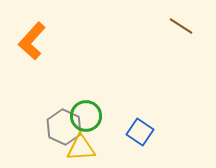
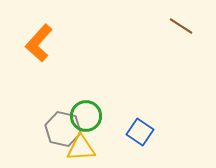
orange L-shape: moved 7 px right, 2 px down
gray hexagon: moved 1 px left, 2 px down; rotated 12 degrees counterclockwise
